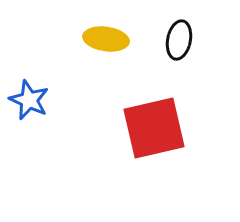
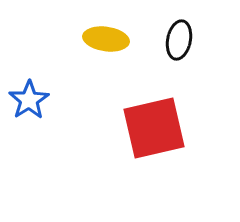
blue star: rotated 15 degrees clockwise
